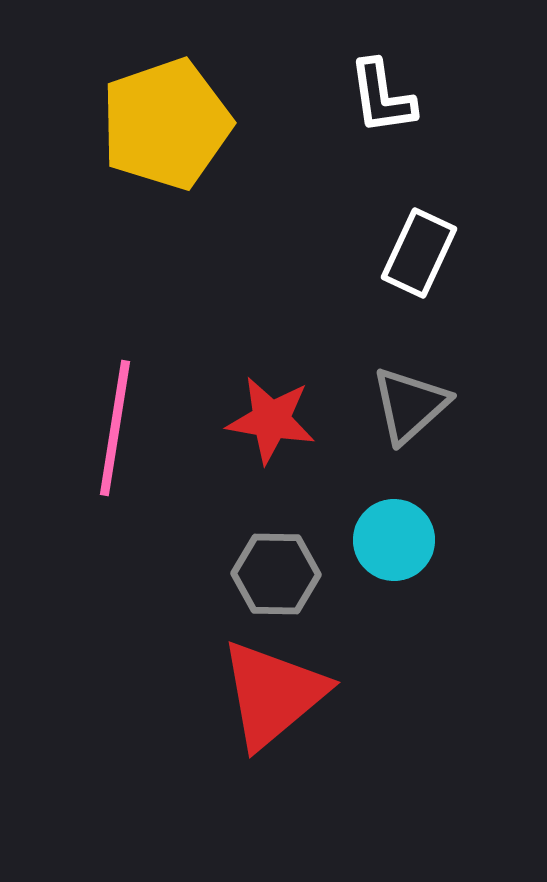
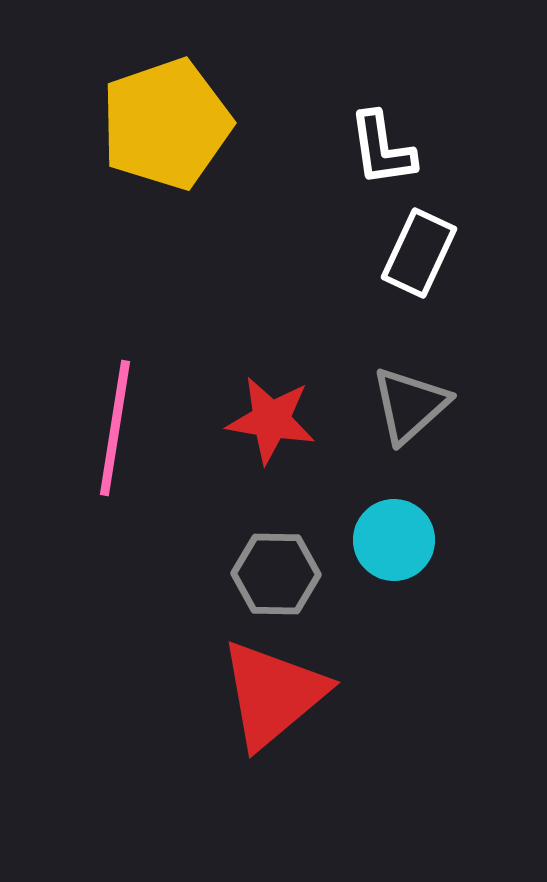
white L-shape: moved 52 px down
